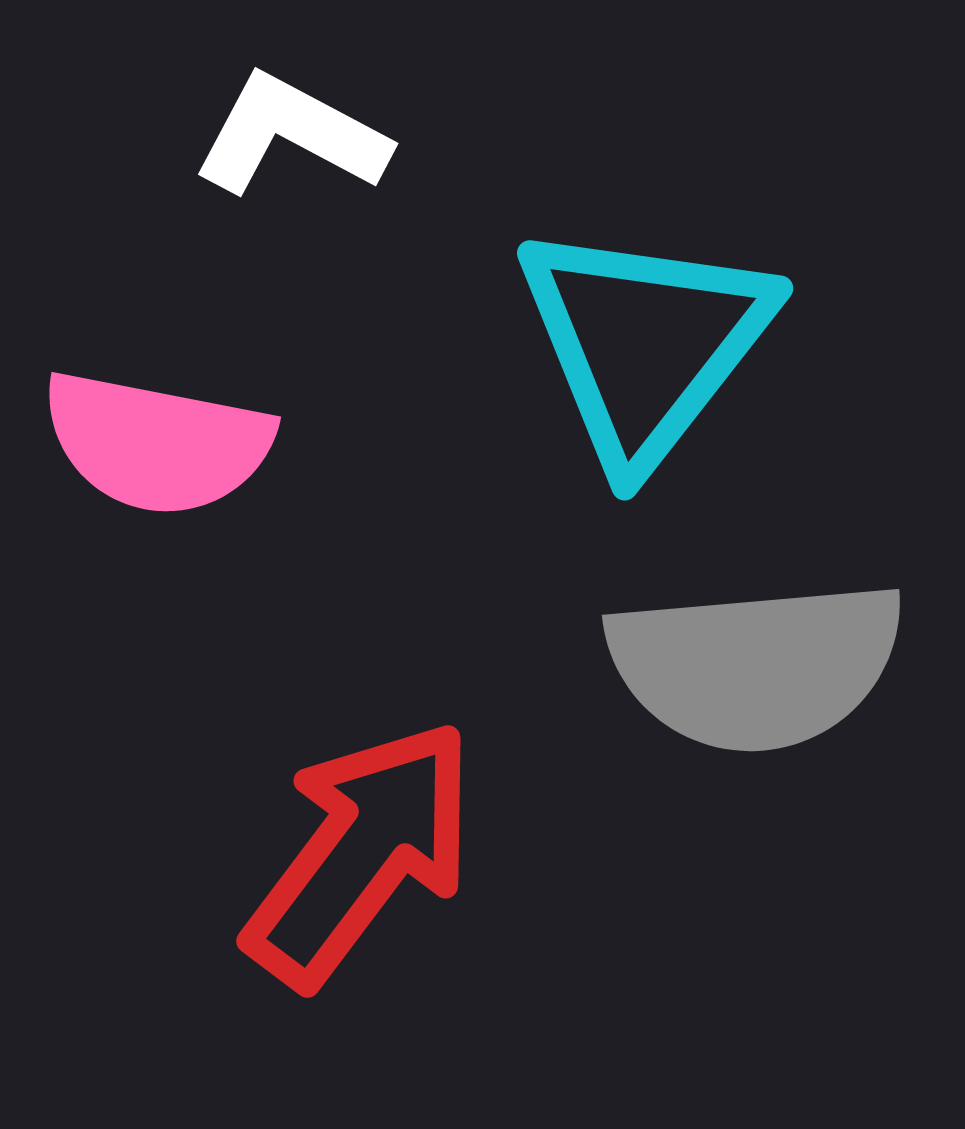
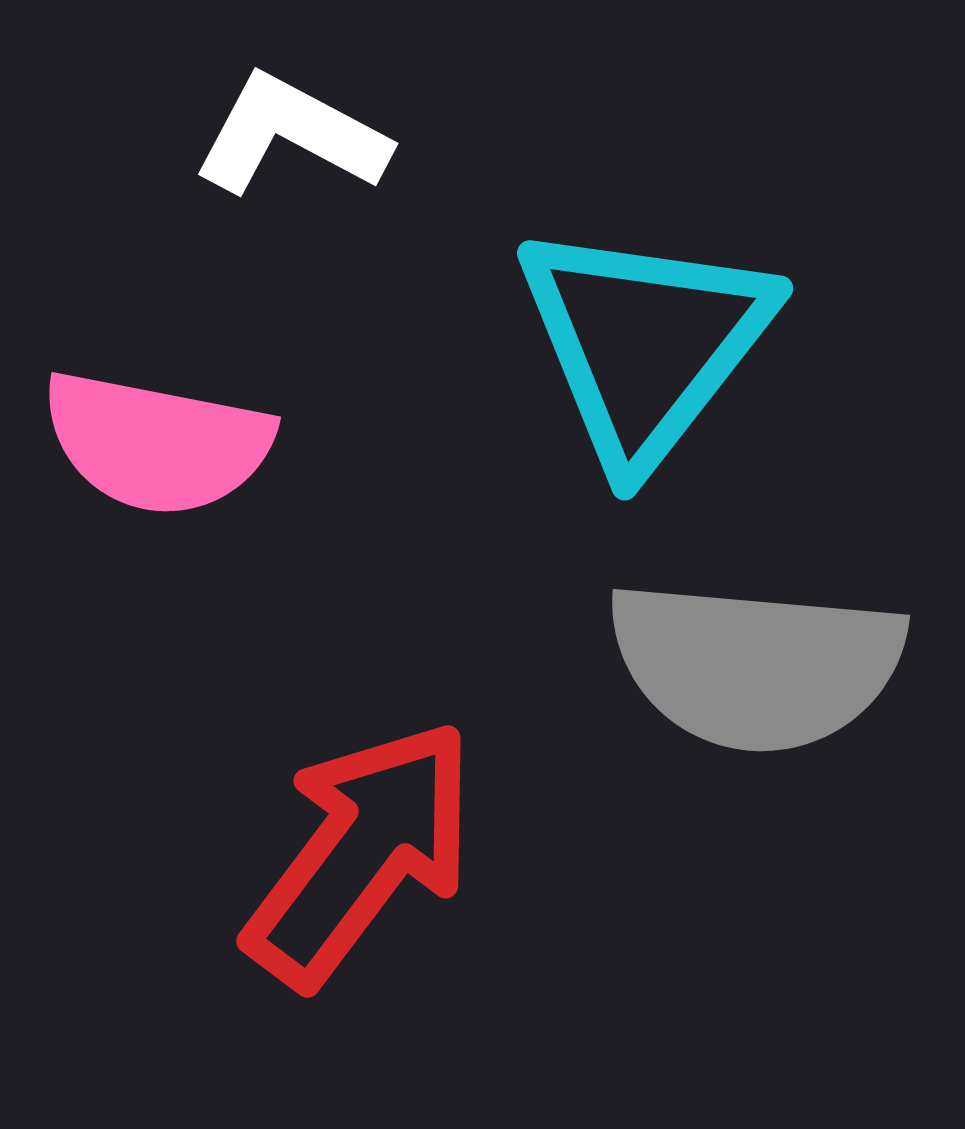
gray semicircle: rotated 10 degrees clockwise
